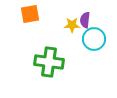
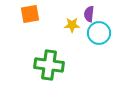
purple semicircle: moved 4 px right, 6 px up
cyan circle: moved 5 px right, 6 px up
green cross: moved 3 px down
